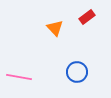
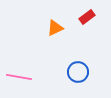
orange triangle: rotated 48 degrees clockwise
blue circle: moved 1 px right
